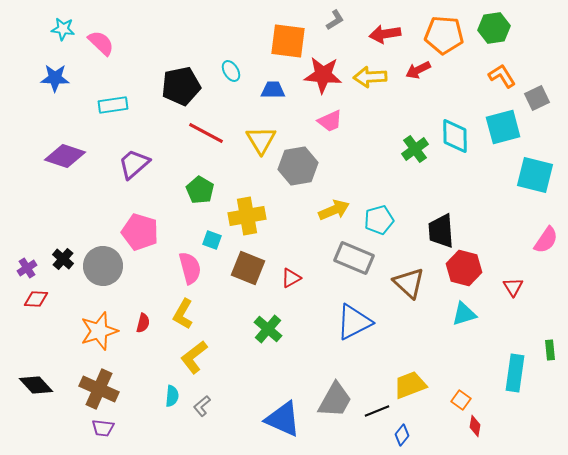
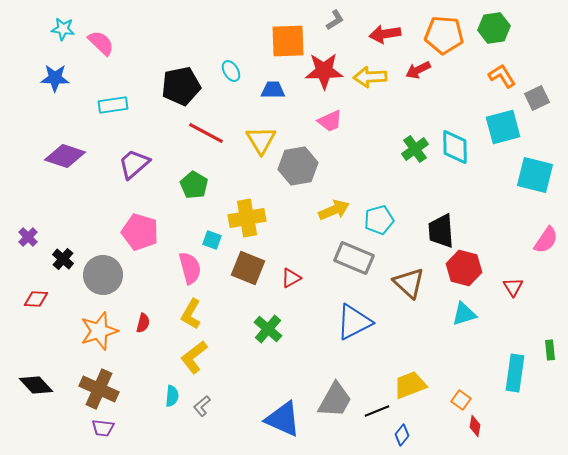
orange square at (288, 41): rotated 9 degrees counterclockwise
red star at (323, 75): moved 1 px right, 4 px up; rotated 6 degrees counterclockwise
cyan diamond at (455, 136): moved 11 px down
green pentagon at (200, 190): moved 6 px left, 5 px up
yellow cross at (247, 216): moved 2 px down
gray circle at (103, 266): moved 9 px down
purple cross at (27, 268): moved 1 px right, 31 px up; rotated 12 degrees counterclockwise
yellow L-shape at (183, 314): moved 8 px right
